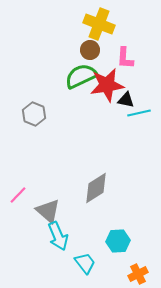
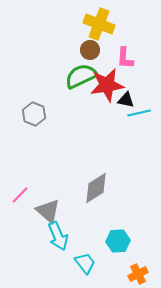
pink line: moved 2 px right
